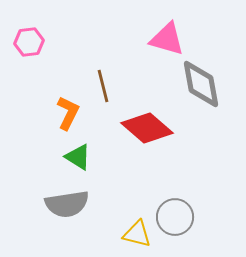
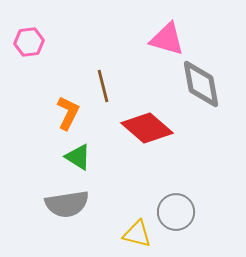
gray circle: moved 1 px right, 5 px up
